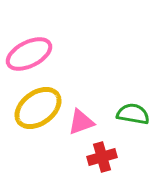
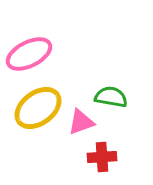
green semicircle: moved 22 px left, 17 px up
red cross: rotated 12 degrees clockwise
